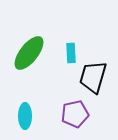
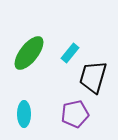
cyan rectangle: moved 1 px left; rotated 42 degrees clockwise
cyan ellipse: moved 1 px left, 2 px up
